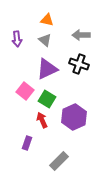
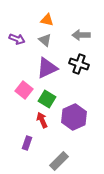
purple arrow: rotated 63 degrees counterclockwise
purple triangle: moved 1 px up
pink square: moved 1 px left, 1 px up
